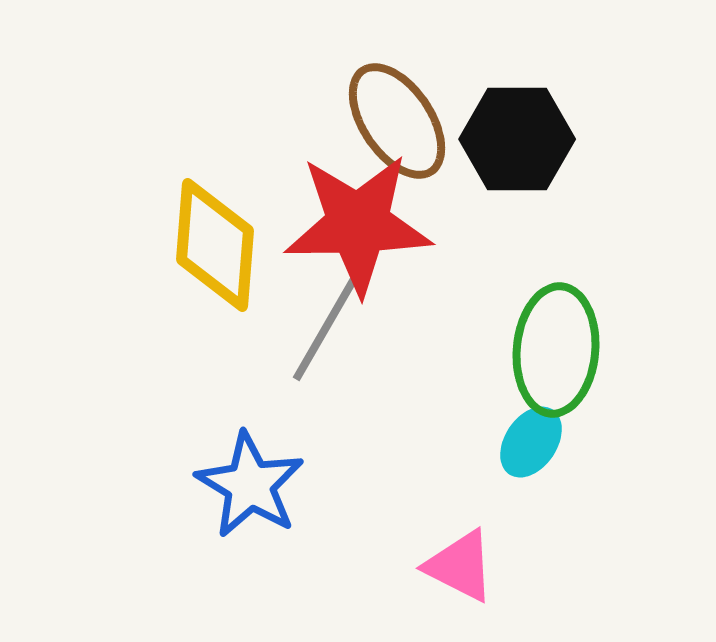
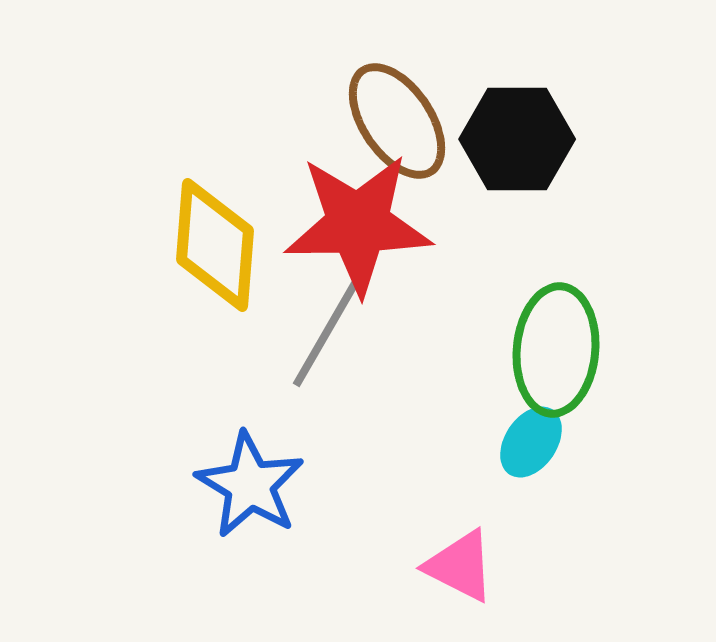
gray line: moved 6 px down
